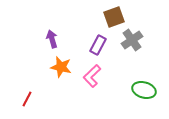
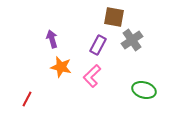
brown square: rotated 30 degrees clockwise
